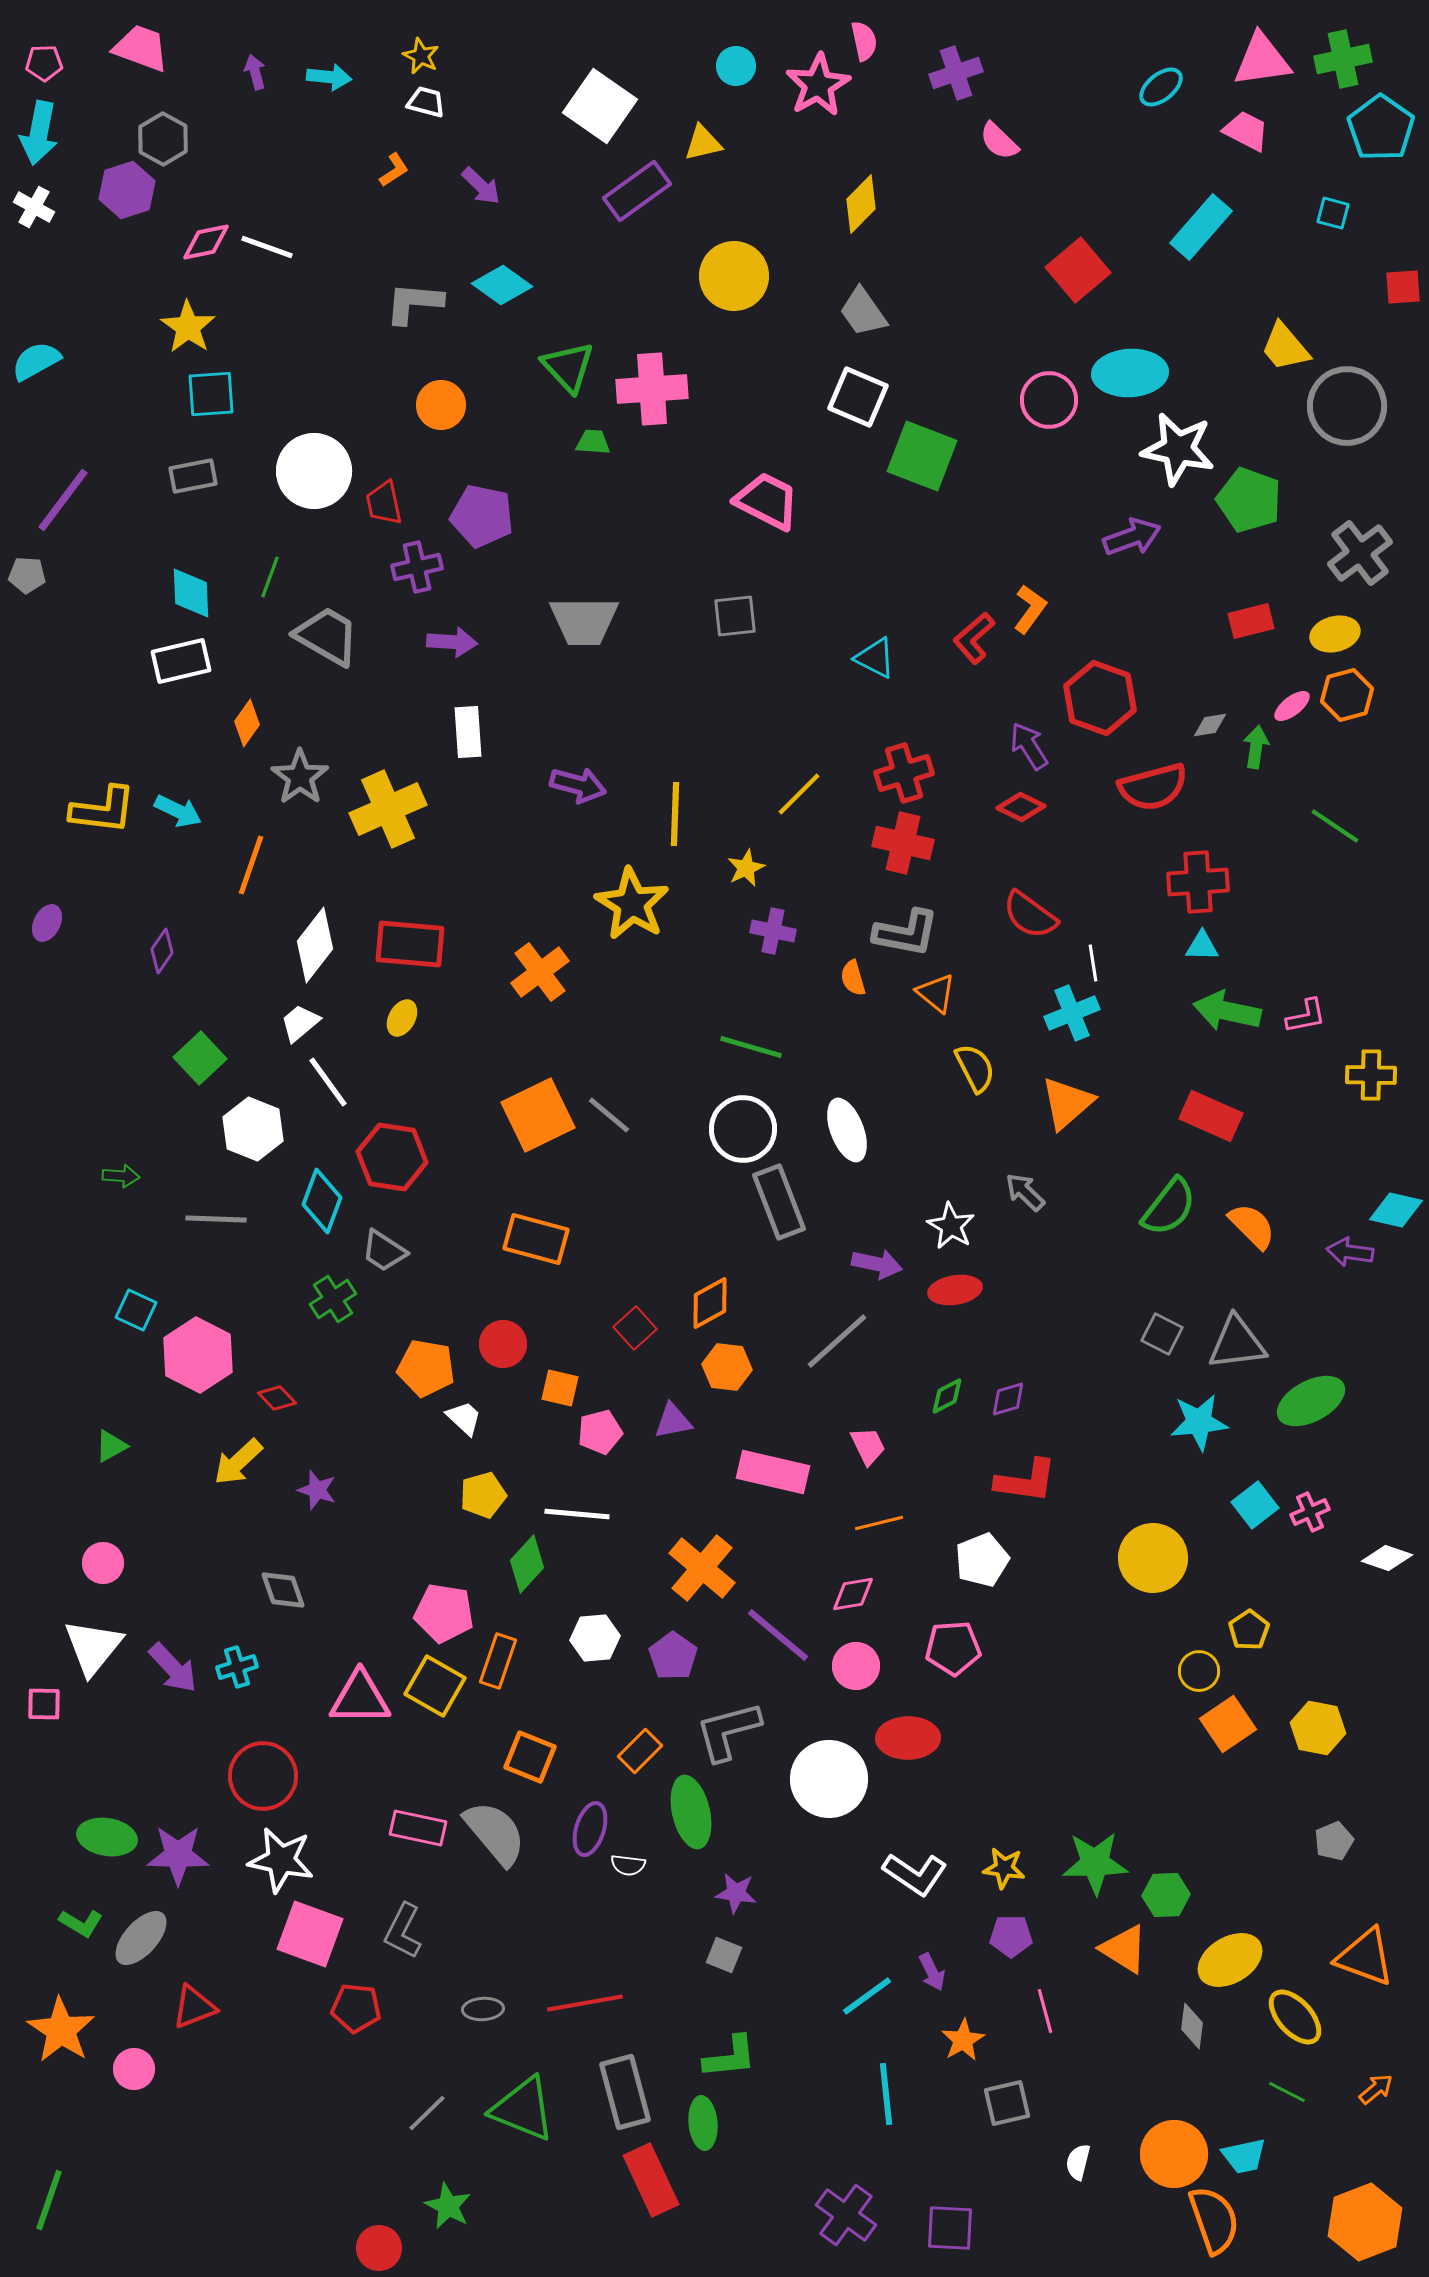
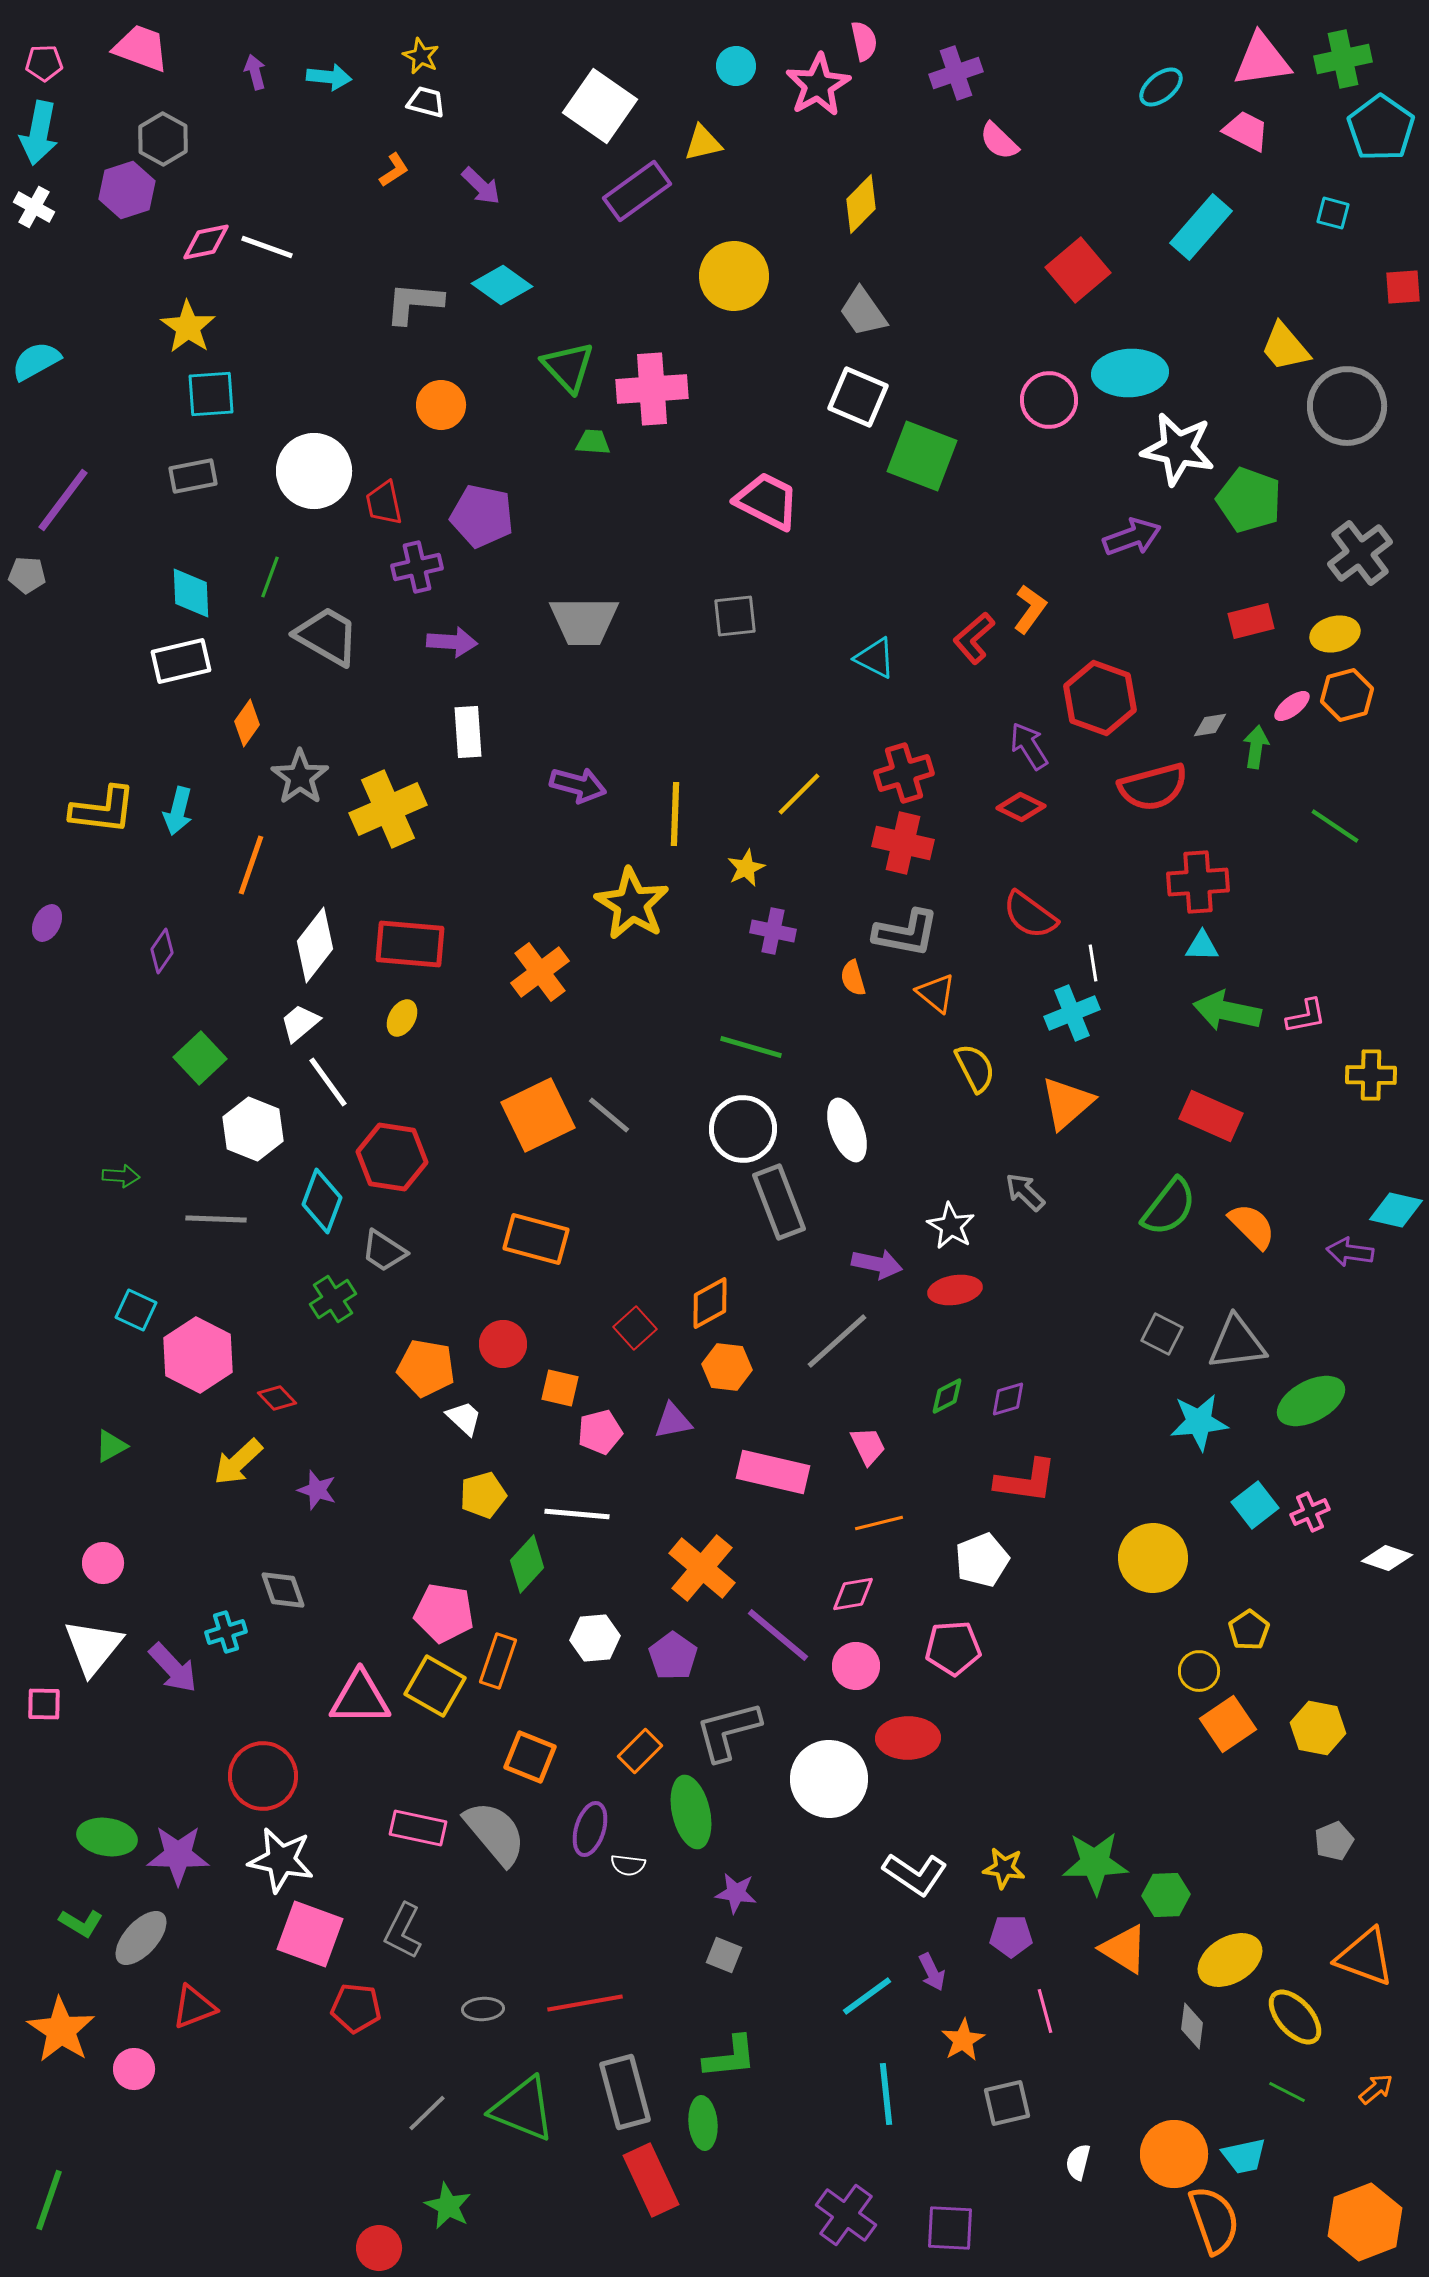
cyan arrow at (178, 811): rotated 78 degrees clockwise
cyan cross at (237, 1667): moved 11 px left, 35 px up
